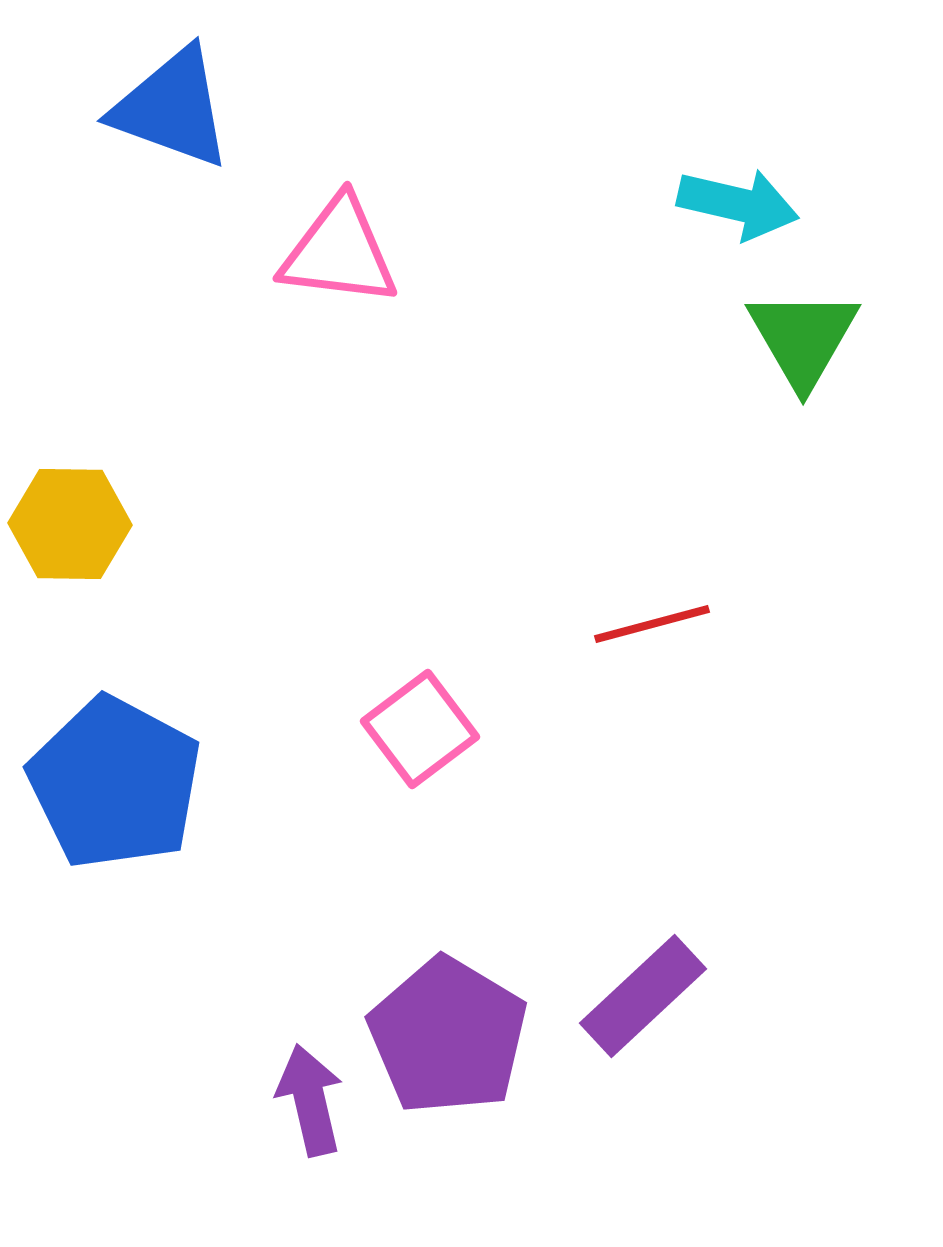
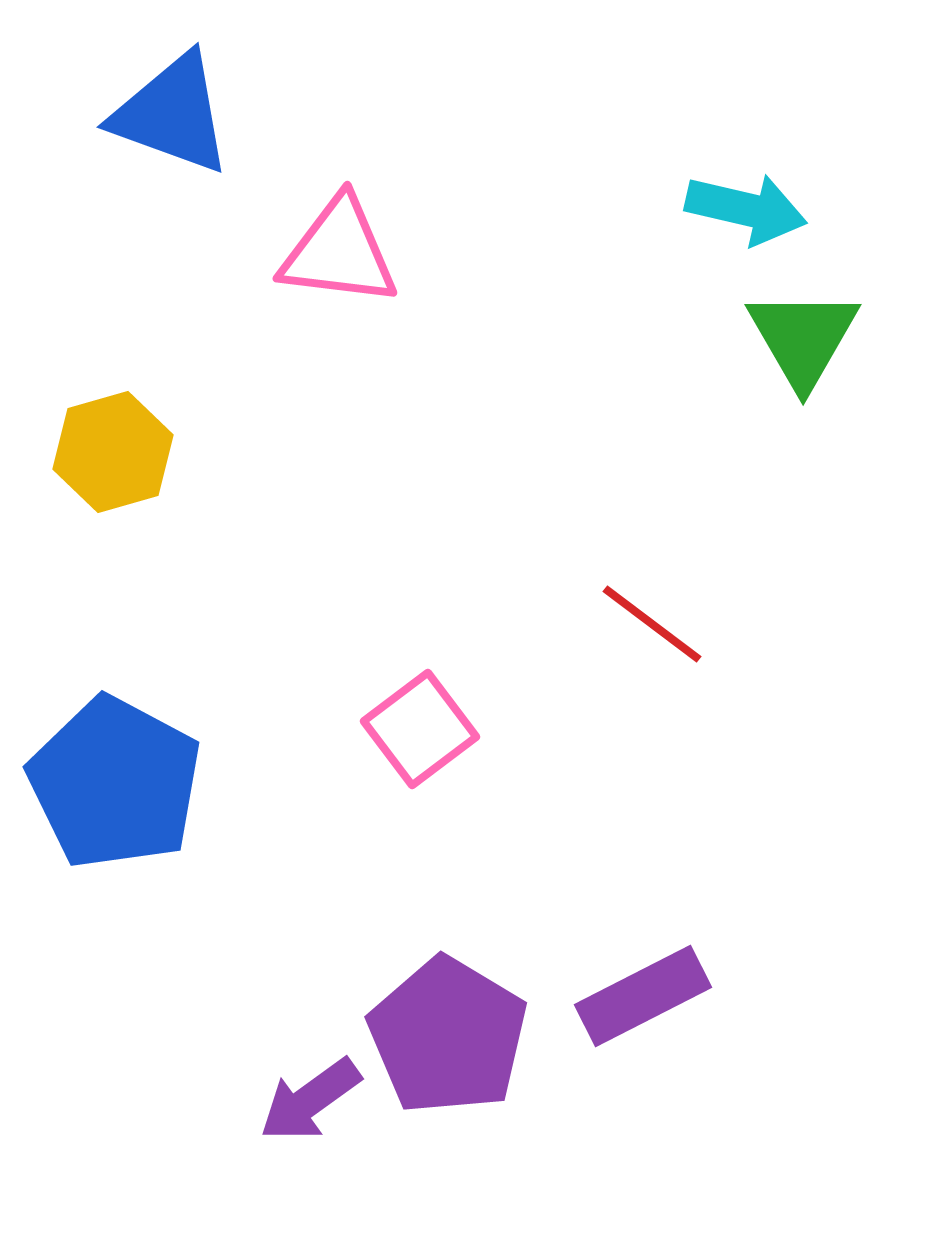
blue triangle: moved 6 px down
cyan arrow: moved 8 px right, 5 px down
yellow hexagon: moved 43 px right, 72 px up; rotated 17 degrees counterclockwise
red line: rotated 52 degrees clockwise
purple rectangle: rotated 16 degrees clockwise
purple arrow: rotated 113 degrees counterclockwise
